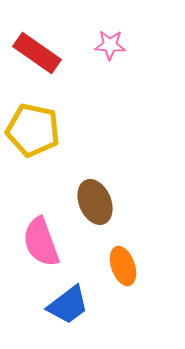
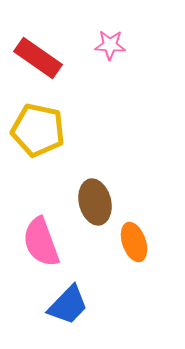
red rectangle: moved 1 px right, 5 px down
yellow pentagon: moved 5 px right
brown ellipse: rotated 9 degrees clockwise
orange ellipse: moved 11 px right, 24 px up
blue trapezoid: rotated 9 degrees counterclockwise
